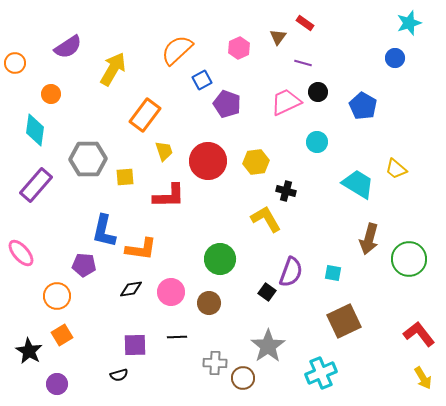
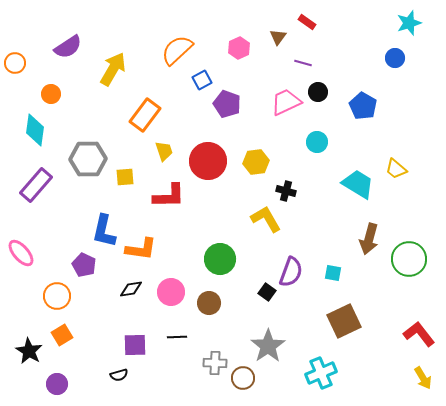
red rectangle at (305, 23): moved 2 px right, 1 px up
purple pentagon at (84, 265): rotated 20 degrees clockwise
